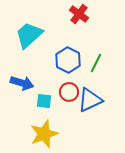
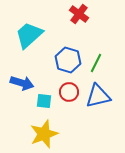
blue hexagon: rotated 10 degrees counterclockwise
blue triangle: moved 8 px right, 4 px up; rotated 12 degrees clockwise
